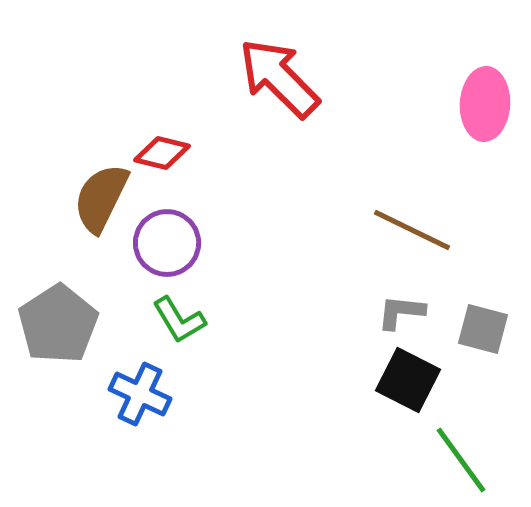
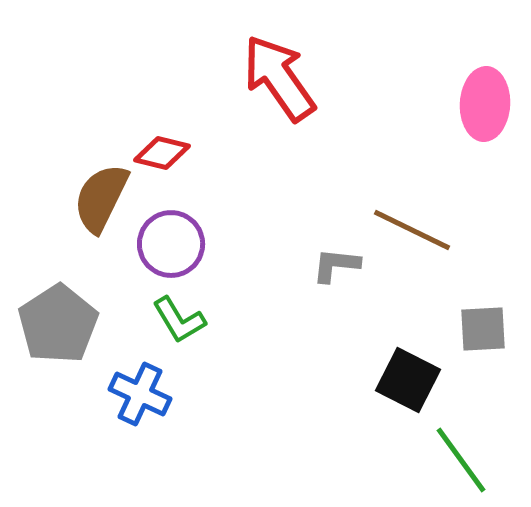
red arrow: rotated 10 degrees clockwise
purple circle: moved 4 px right, 1 px down
gray L-shape: moved 65 px left, 47 px up
gray square: rotated 18 degrees counterclockwise
